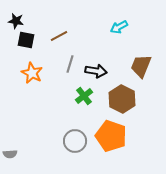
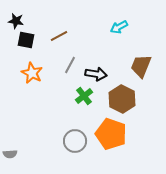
gray line: moved 1 px down; rotated 12 degrees clockwise
black arrow: moved 3 px down
orange pentagon: moved 2 px up
